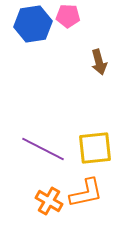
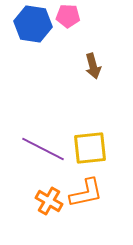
blue hexagon: rotated 18 degrees clockwise
brown arrow: moved 6 px left, 4 px down
yellow square: moved 5 px left
